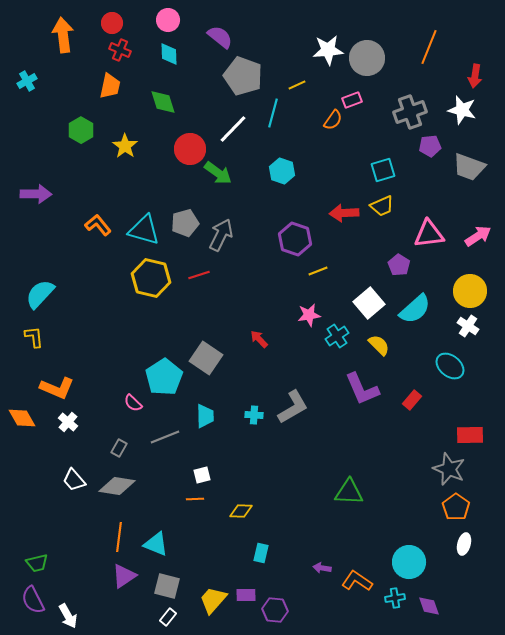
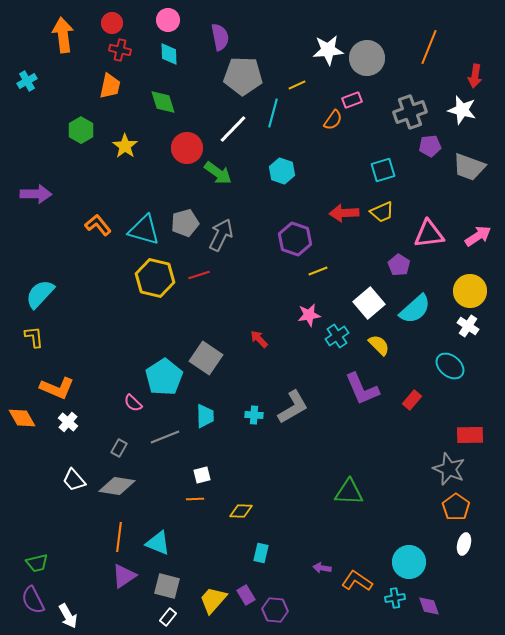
purple semicircle at (220, 37): rotated 40 degrees clockwise
red cross at (120, 50): rotated 10 degrees counterclockwise
gray pentagon at (243, 76): rotated 18 degrees counterclockwise
red circle at (190, 149): moved 3 px left, 1 px up
yellow trapezoid at (382, 206): moved 6 px down
yellow hexagon at (151, 278): moved 4 px right
cyan triangle at (156, 544): moved 2 px right, 1 px up
purple rectangle at (246, 595): rotated 60 degrees clockwise
